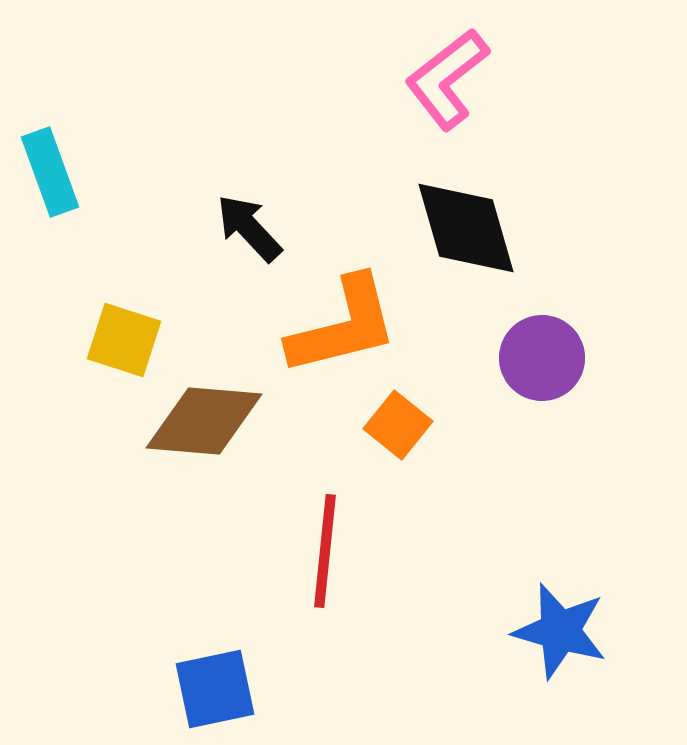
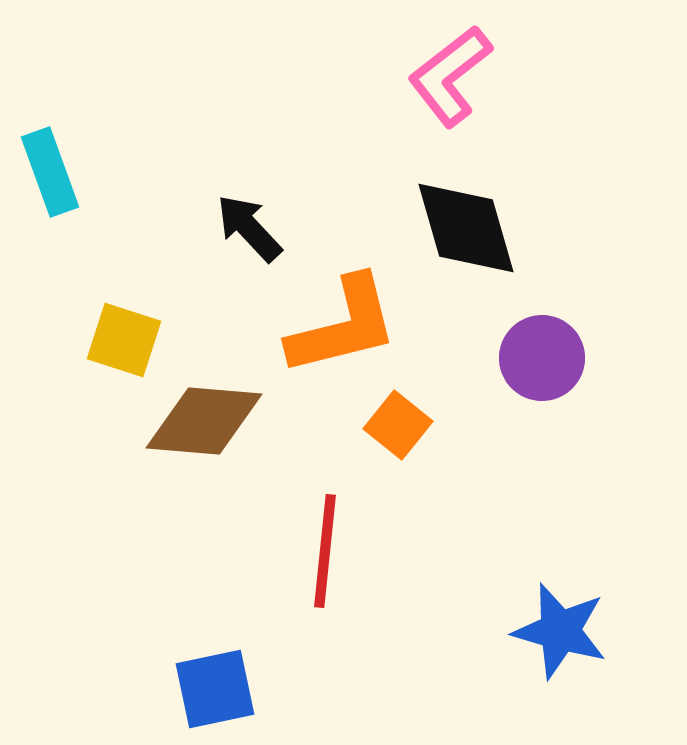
pink L-shape: moved 3 px right, 3 px up
